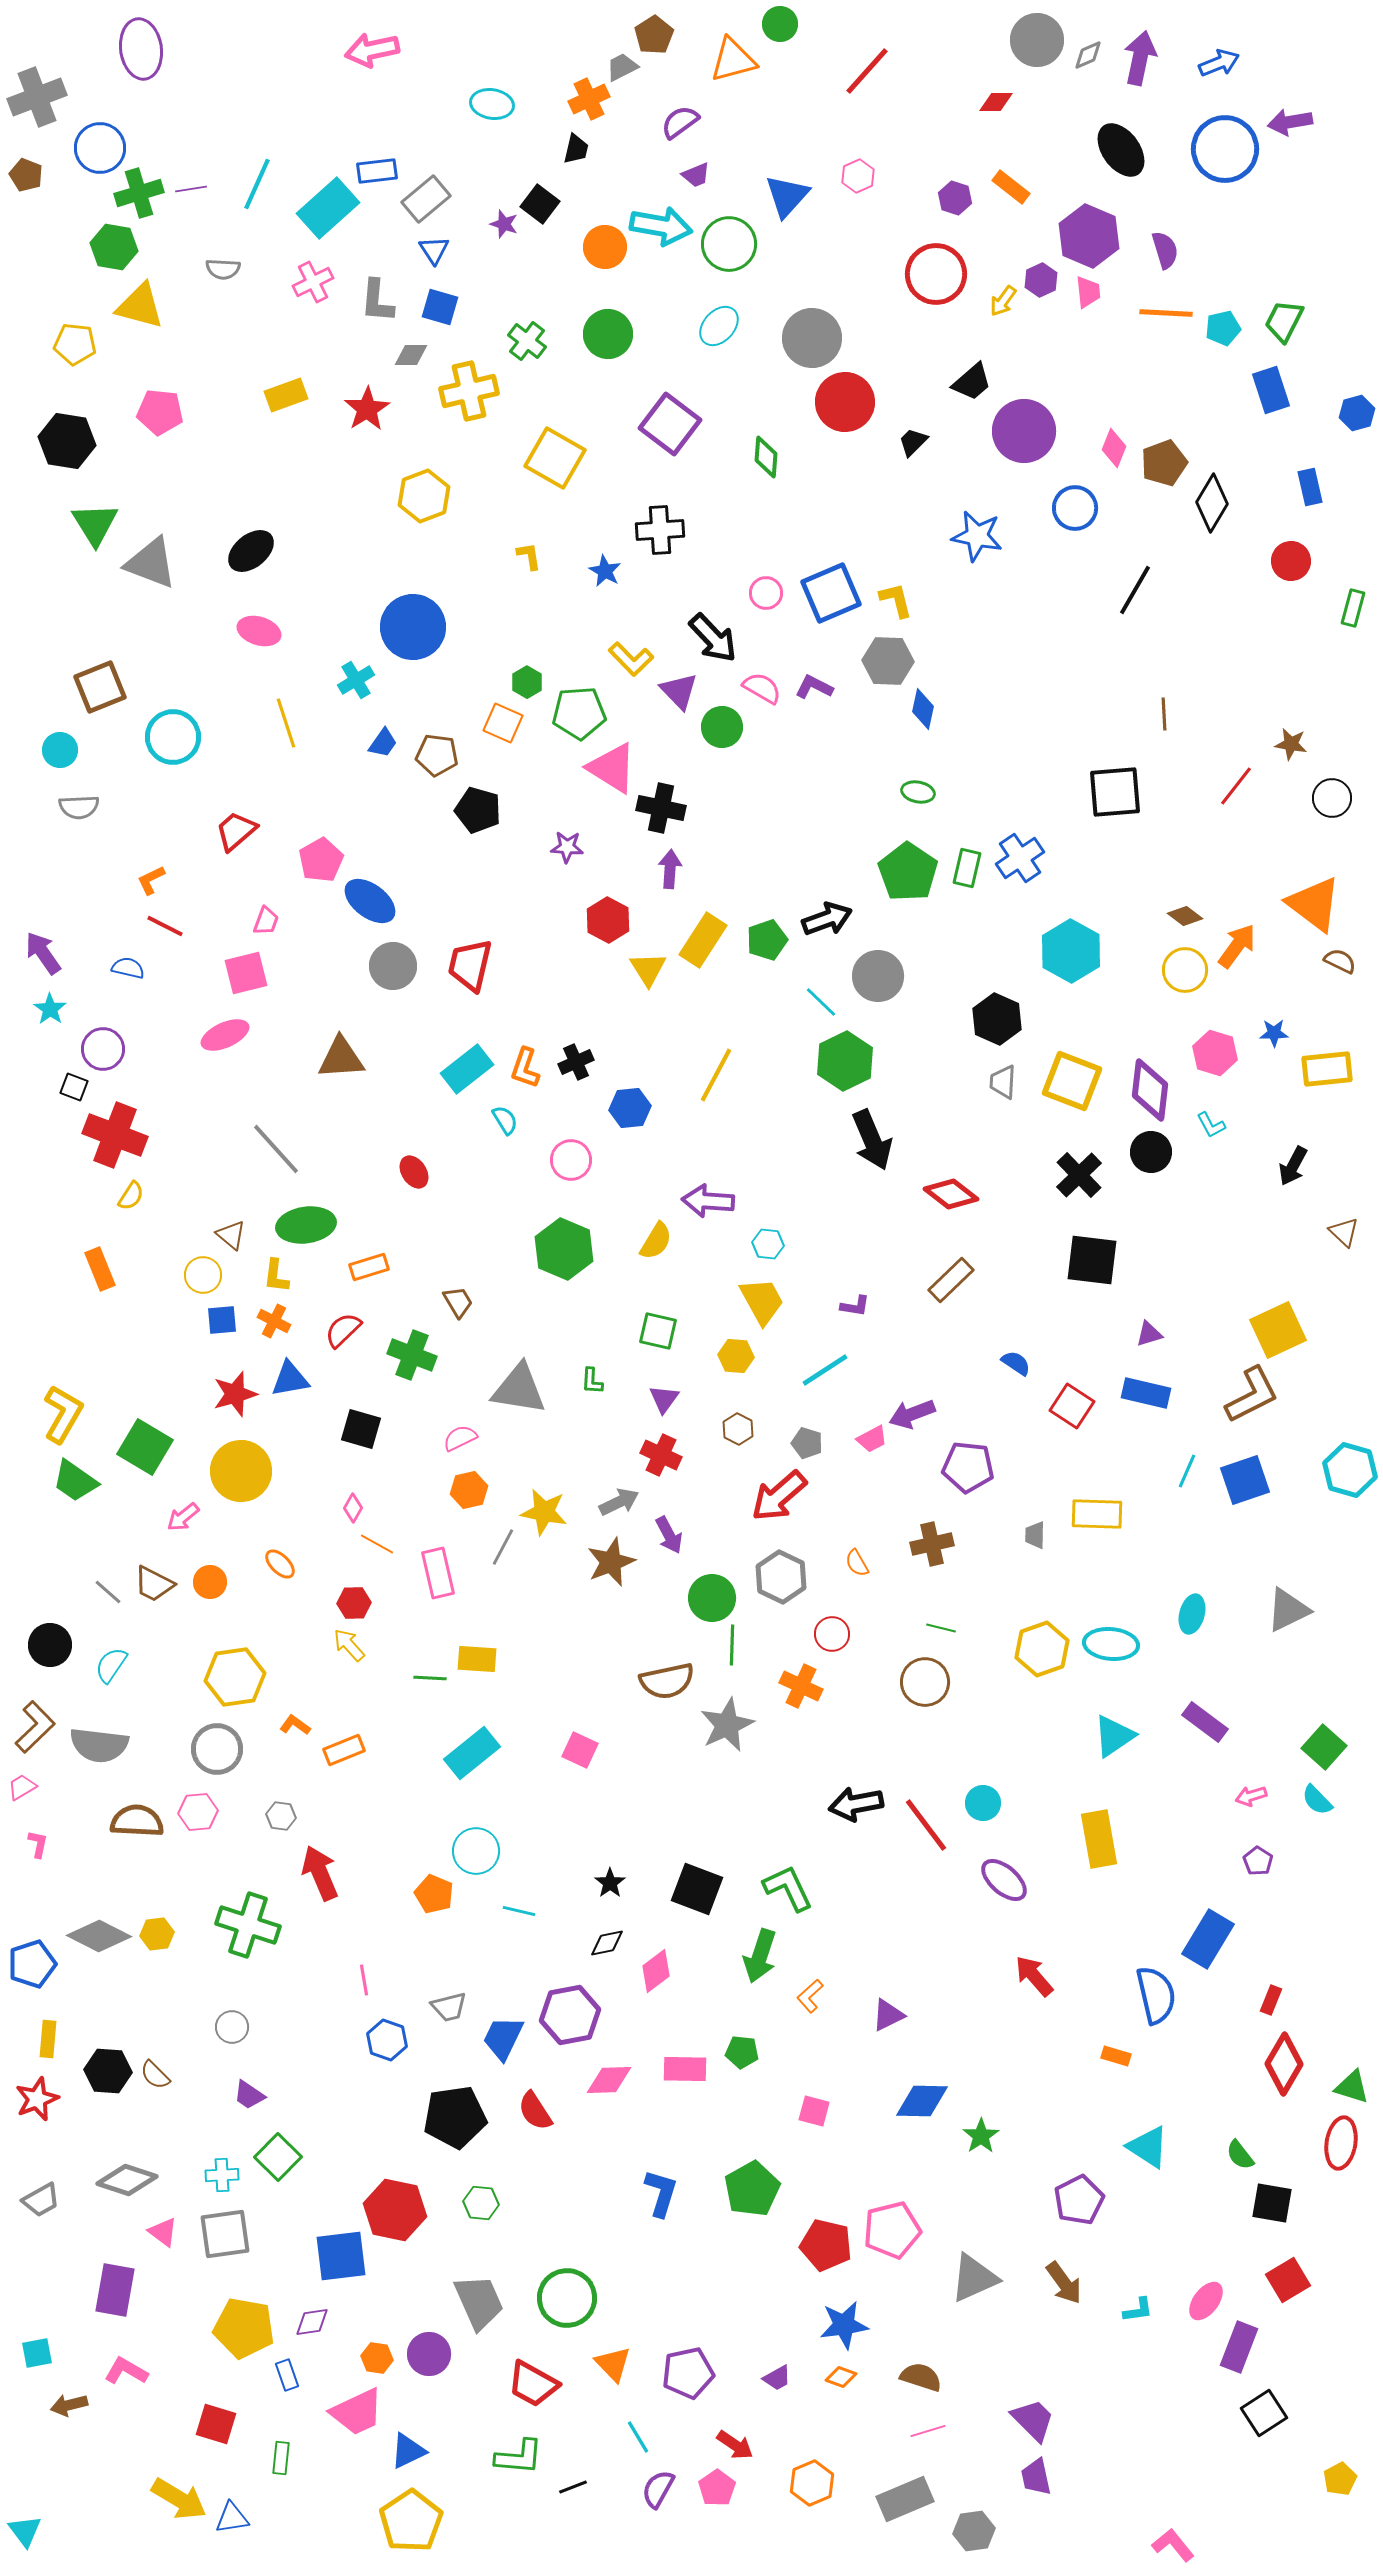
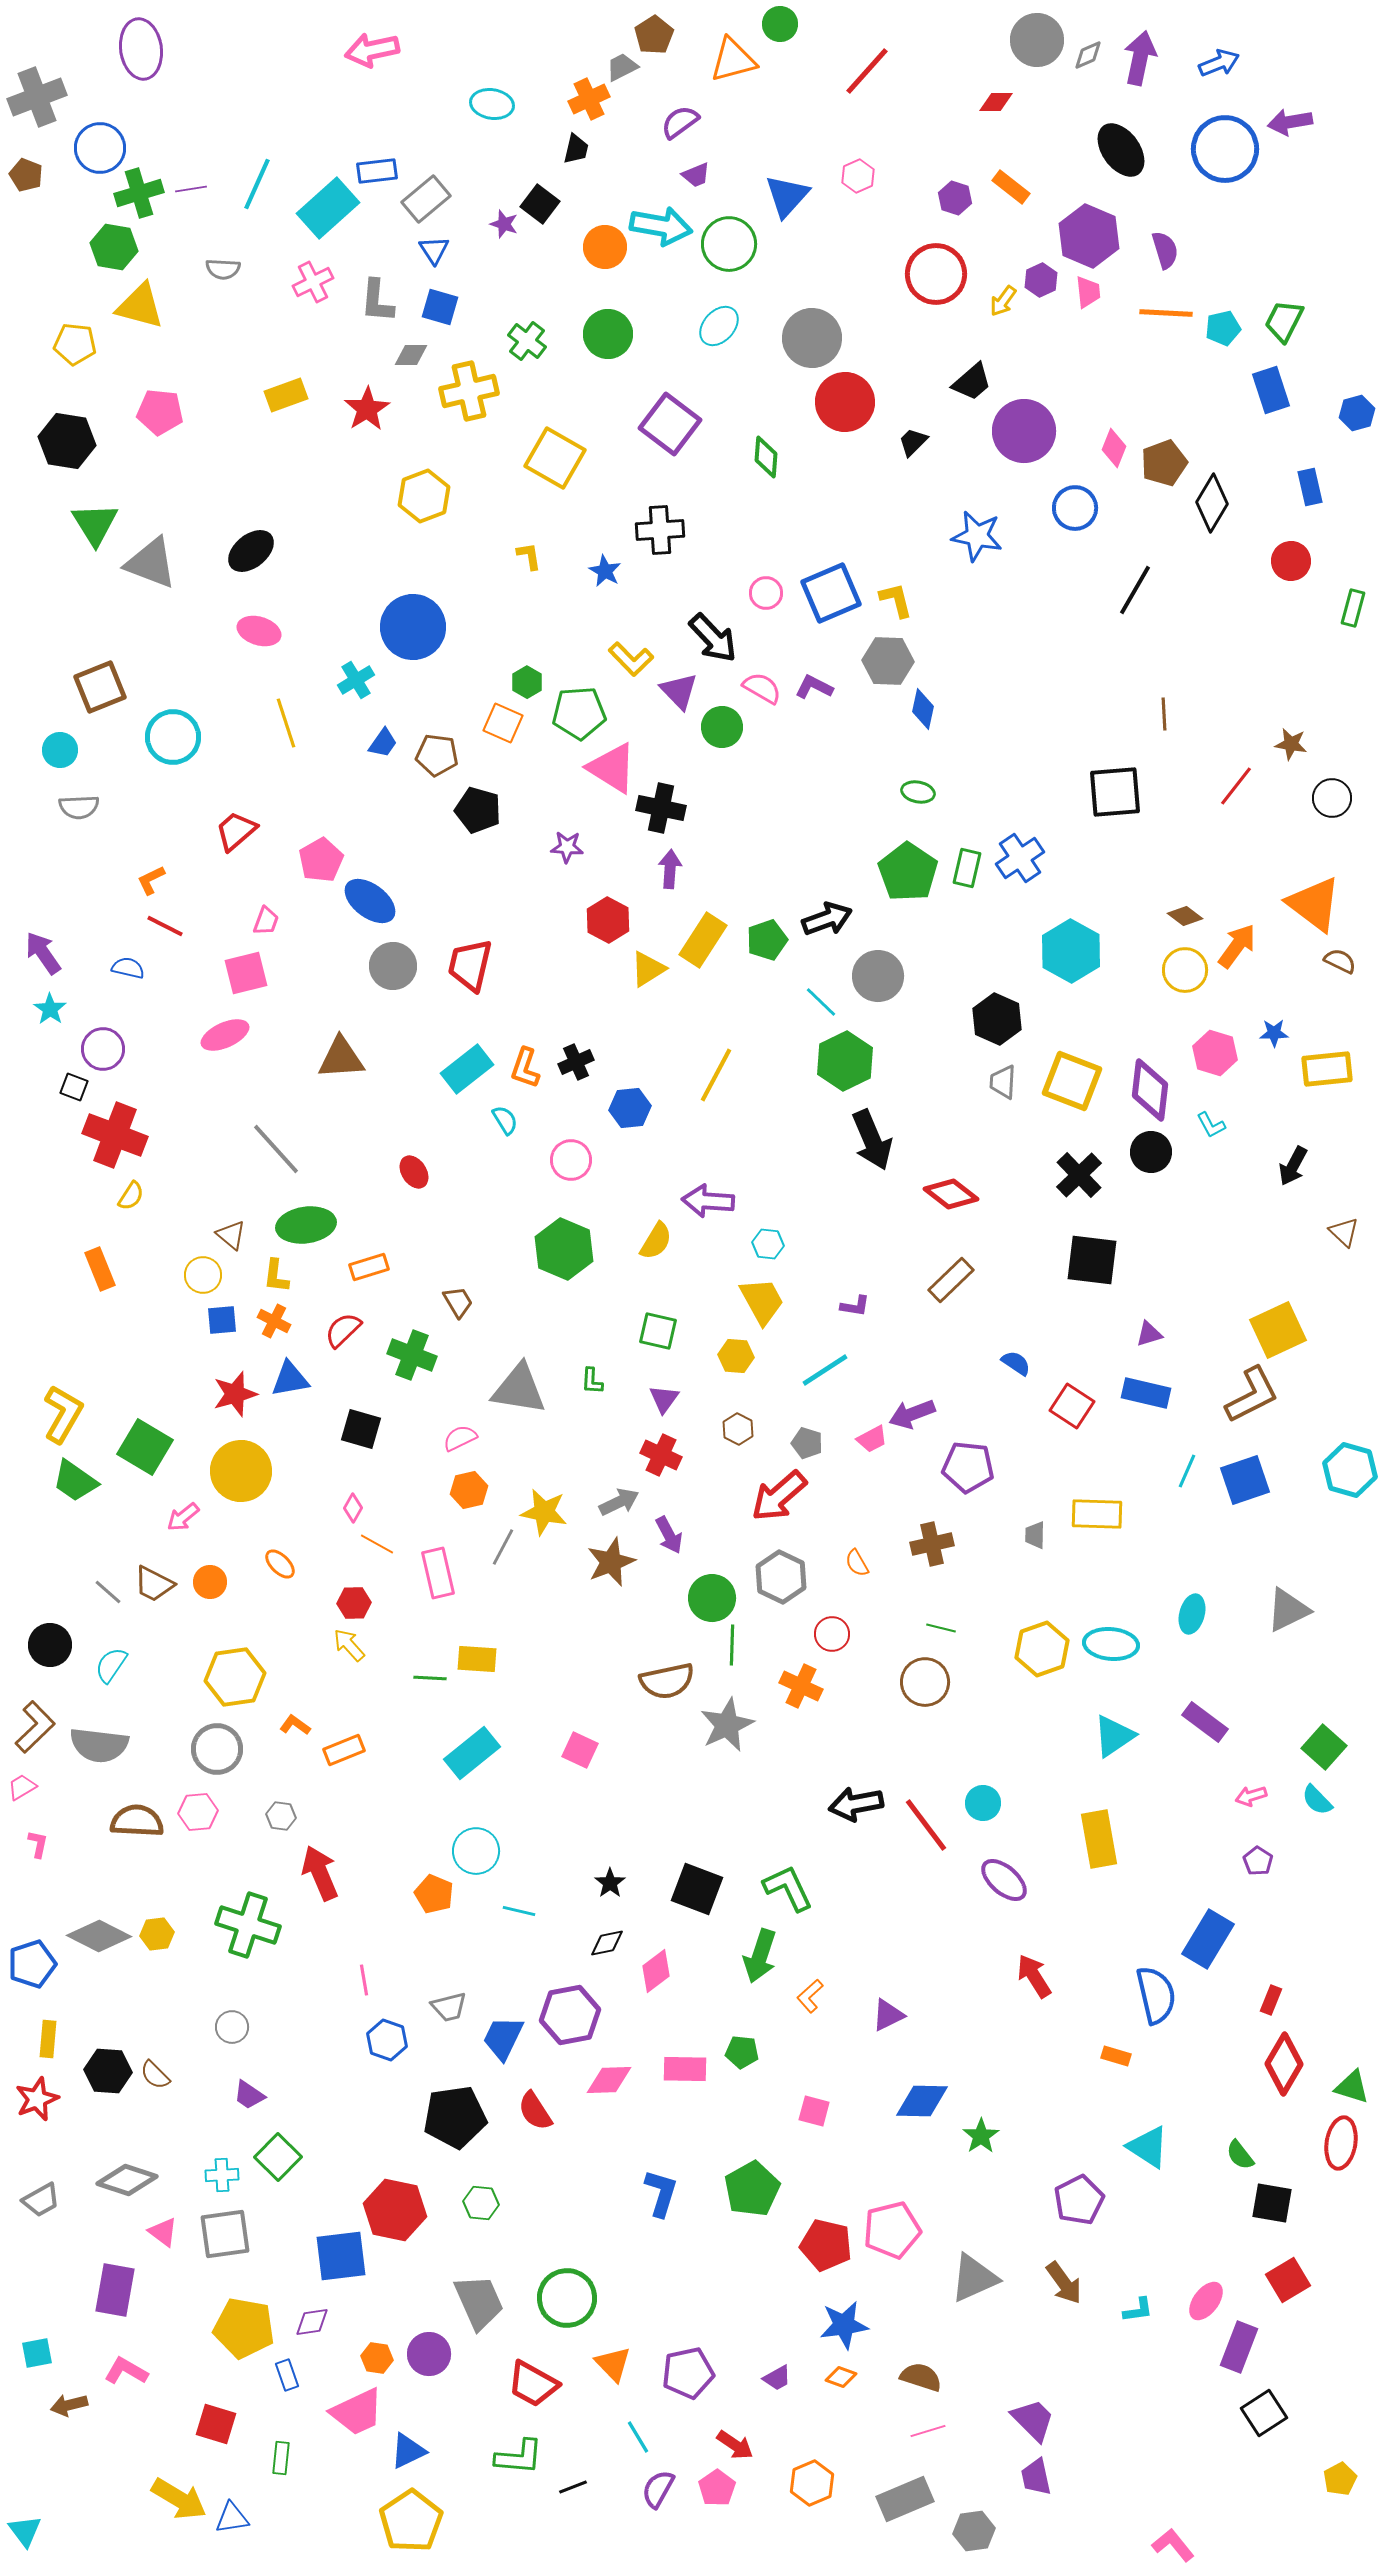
yellow triangle at (648, 969): rotated 30 degrees clockwise
red arrow at (1034, 1976): rotated 9 degrees clockwise
